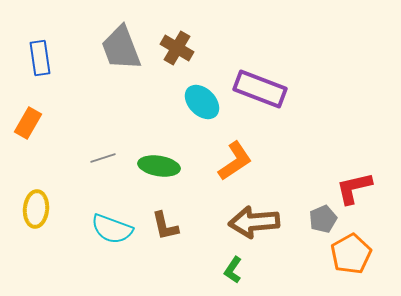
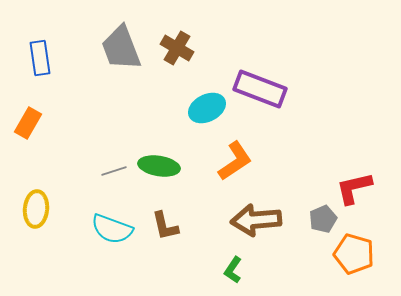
cyan ellipse: moved 5 px right, 6 px down; rotated 72 degrees counterclockwise
gray line: moved 11 px right, 13 px down
brown arrow: moved 2 px right, 2 px up
orange pentagon: moved 3 px right; rotated 27 degrees counterclockwise
